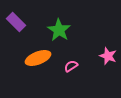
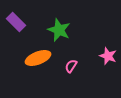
green star: rotated 10 degrees counterclockwise
pink semicircle: rotated 24 degrees counterclockwise
